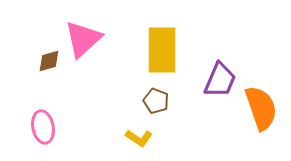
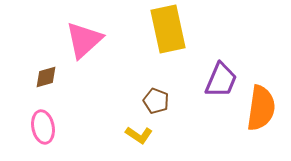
pink triangle: moved 1 px right, 1 px down
yellow rectangle: moved 6 px right, 21 px up; rotated 12 degrees counterclockwise
brown diamond: moved 3 px left, 16 px down
purple trapezoid: moved 1 px right
orange semicircle: rotated 27 degrees clockwise
yellow L-shape: moved 3 px up
